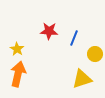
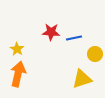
red star: moved 2 px right, 1 px down
blue line: rotated 56 degrees clockwise
